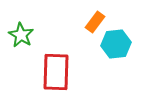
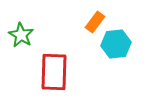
red rectangle: moved 2 px left
